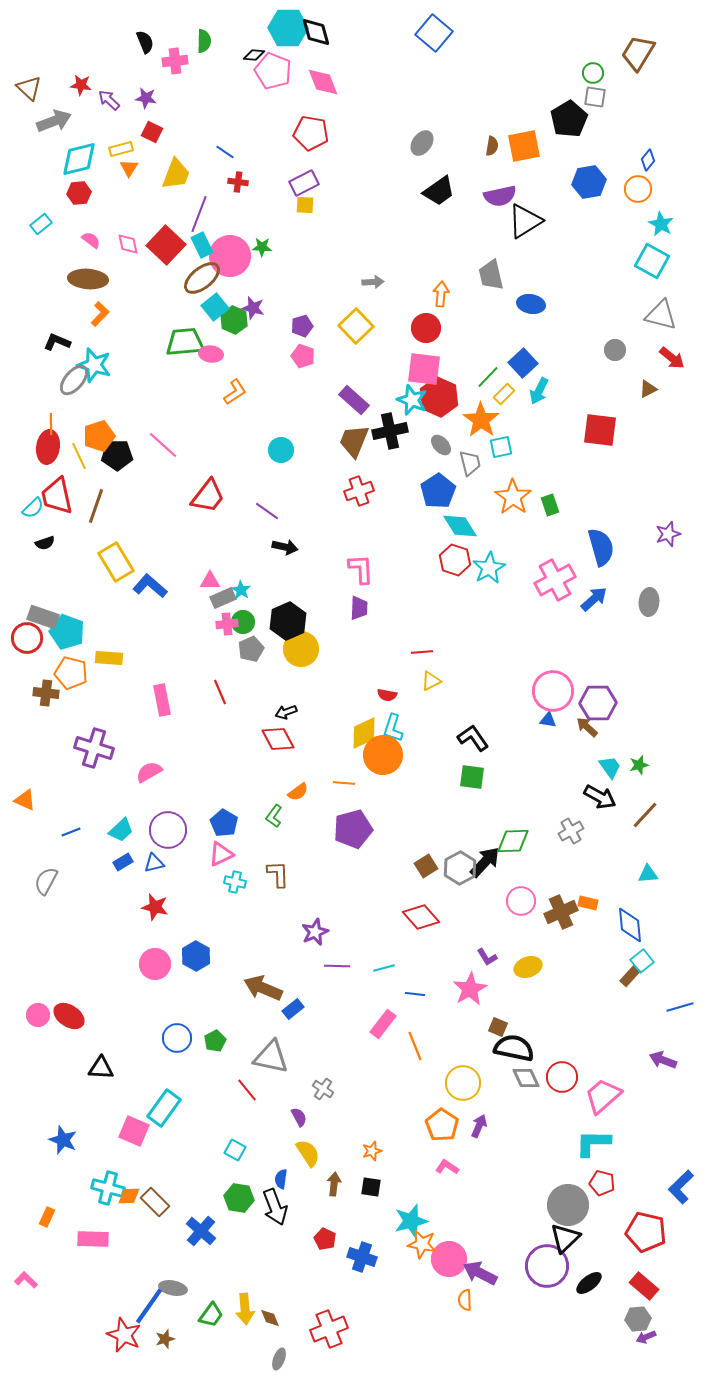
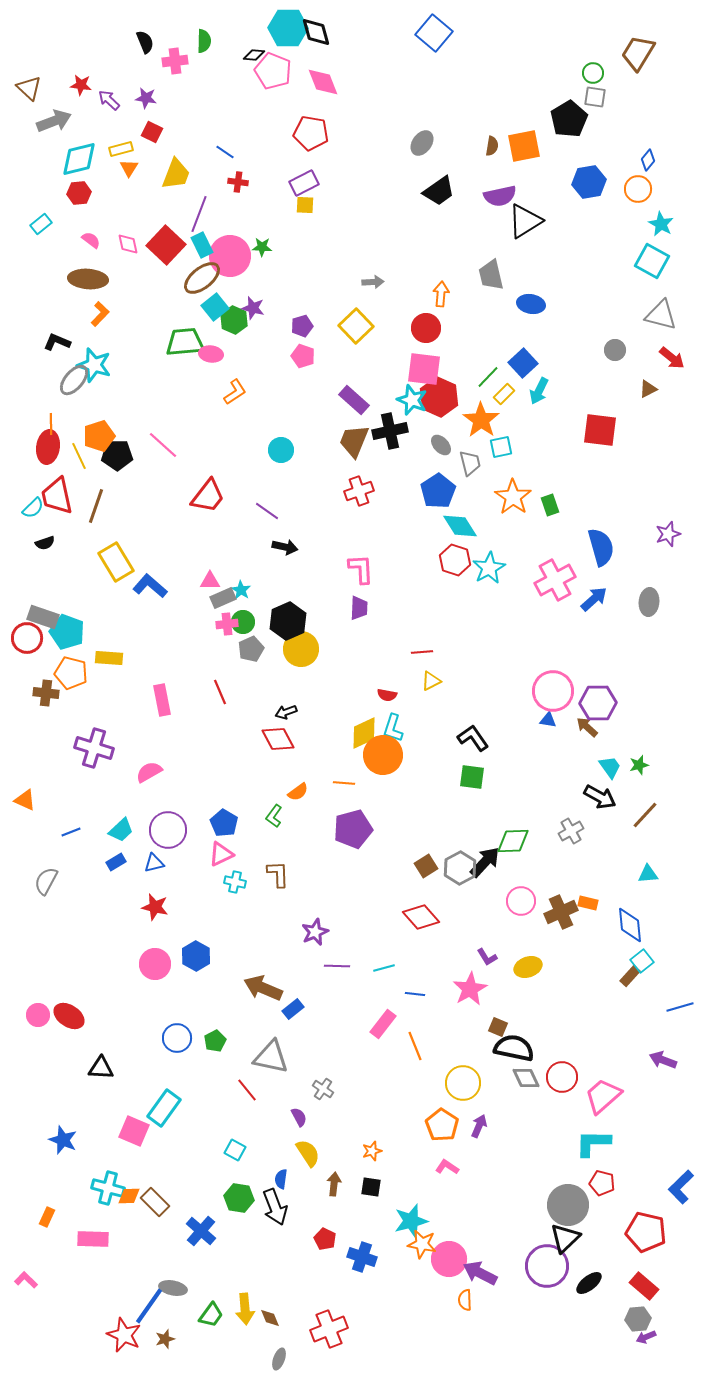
blue rectangle at (123, 862): moved 7 px left
